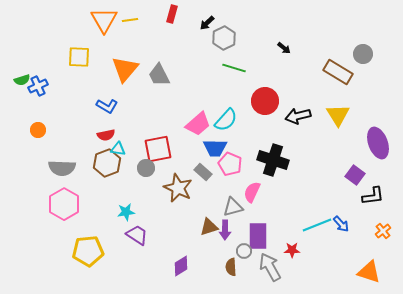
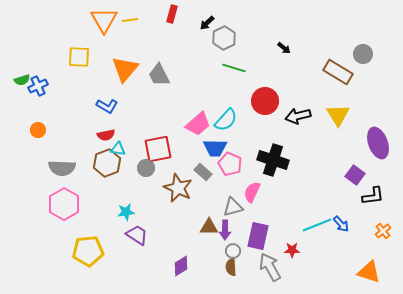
brown triangle at (209, 227): rotated 18 degrees clockwise
purple rectangle at (258, 236): rotated 12 degrees clockwise
gray circle at (244, 251): moved 11 px left
